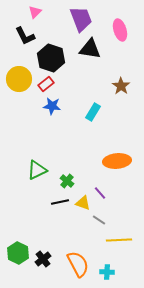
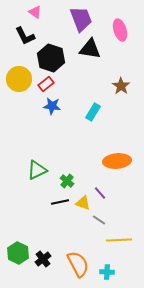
pink triangle: rotated 40 degrees counterclockwise
